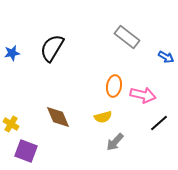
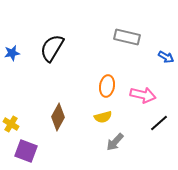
gray rectangle: rotated 25 degrees counterclockwise
orange ellipse: moved 7 px left
brown diamond: rotated 52 degrees clockwise
